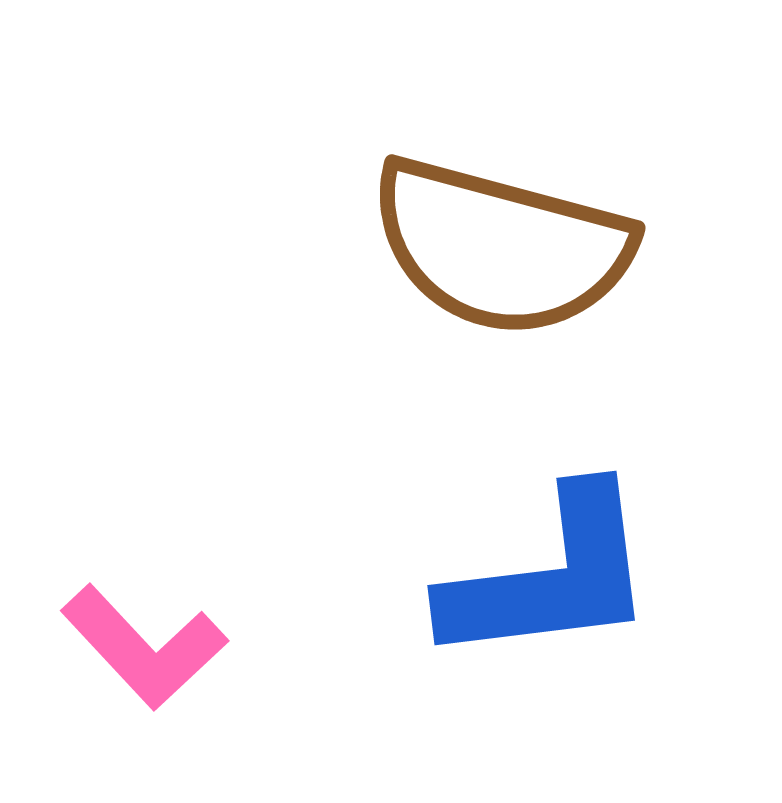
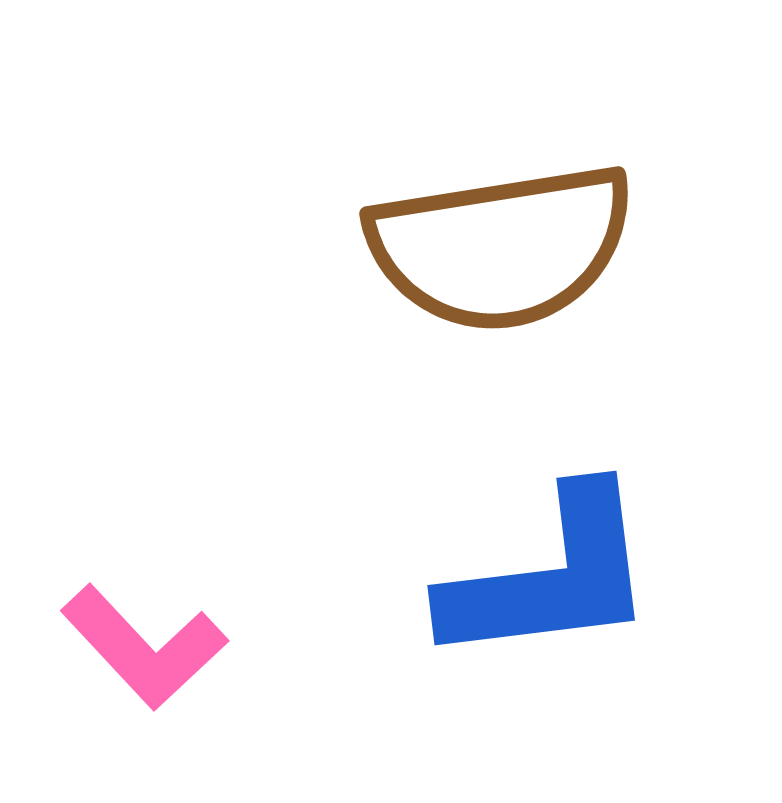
brown semicircle: rotated 24 degrees counterclockwise
